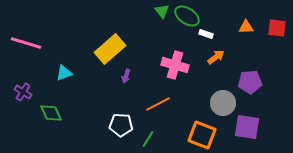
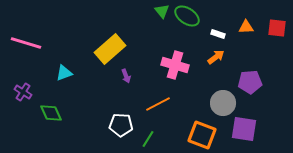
white rectangle: moved 12 px right
purple arrow: rotated 40 degrees counterclockwise
purple square: moved 3 px left, 2 px down
